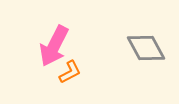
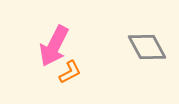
gray diamond: moved 1 px right, 1 px up
